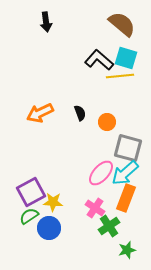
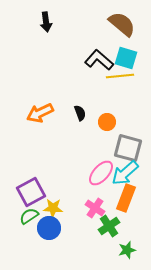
yellow star: moved 6 px down
